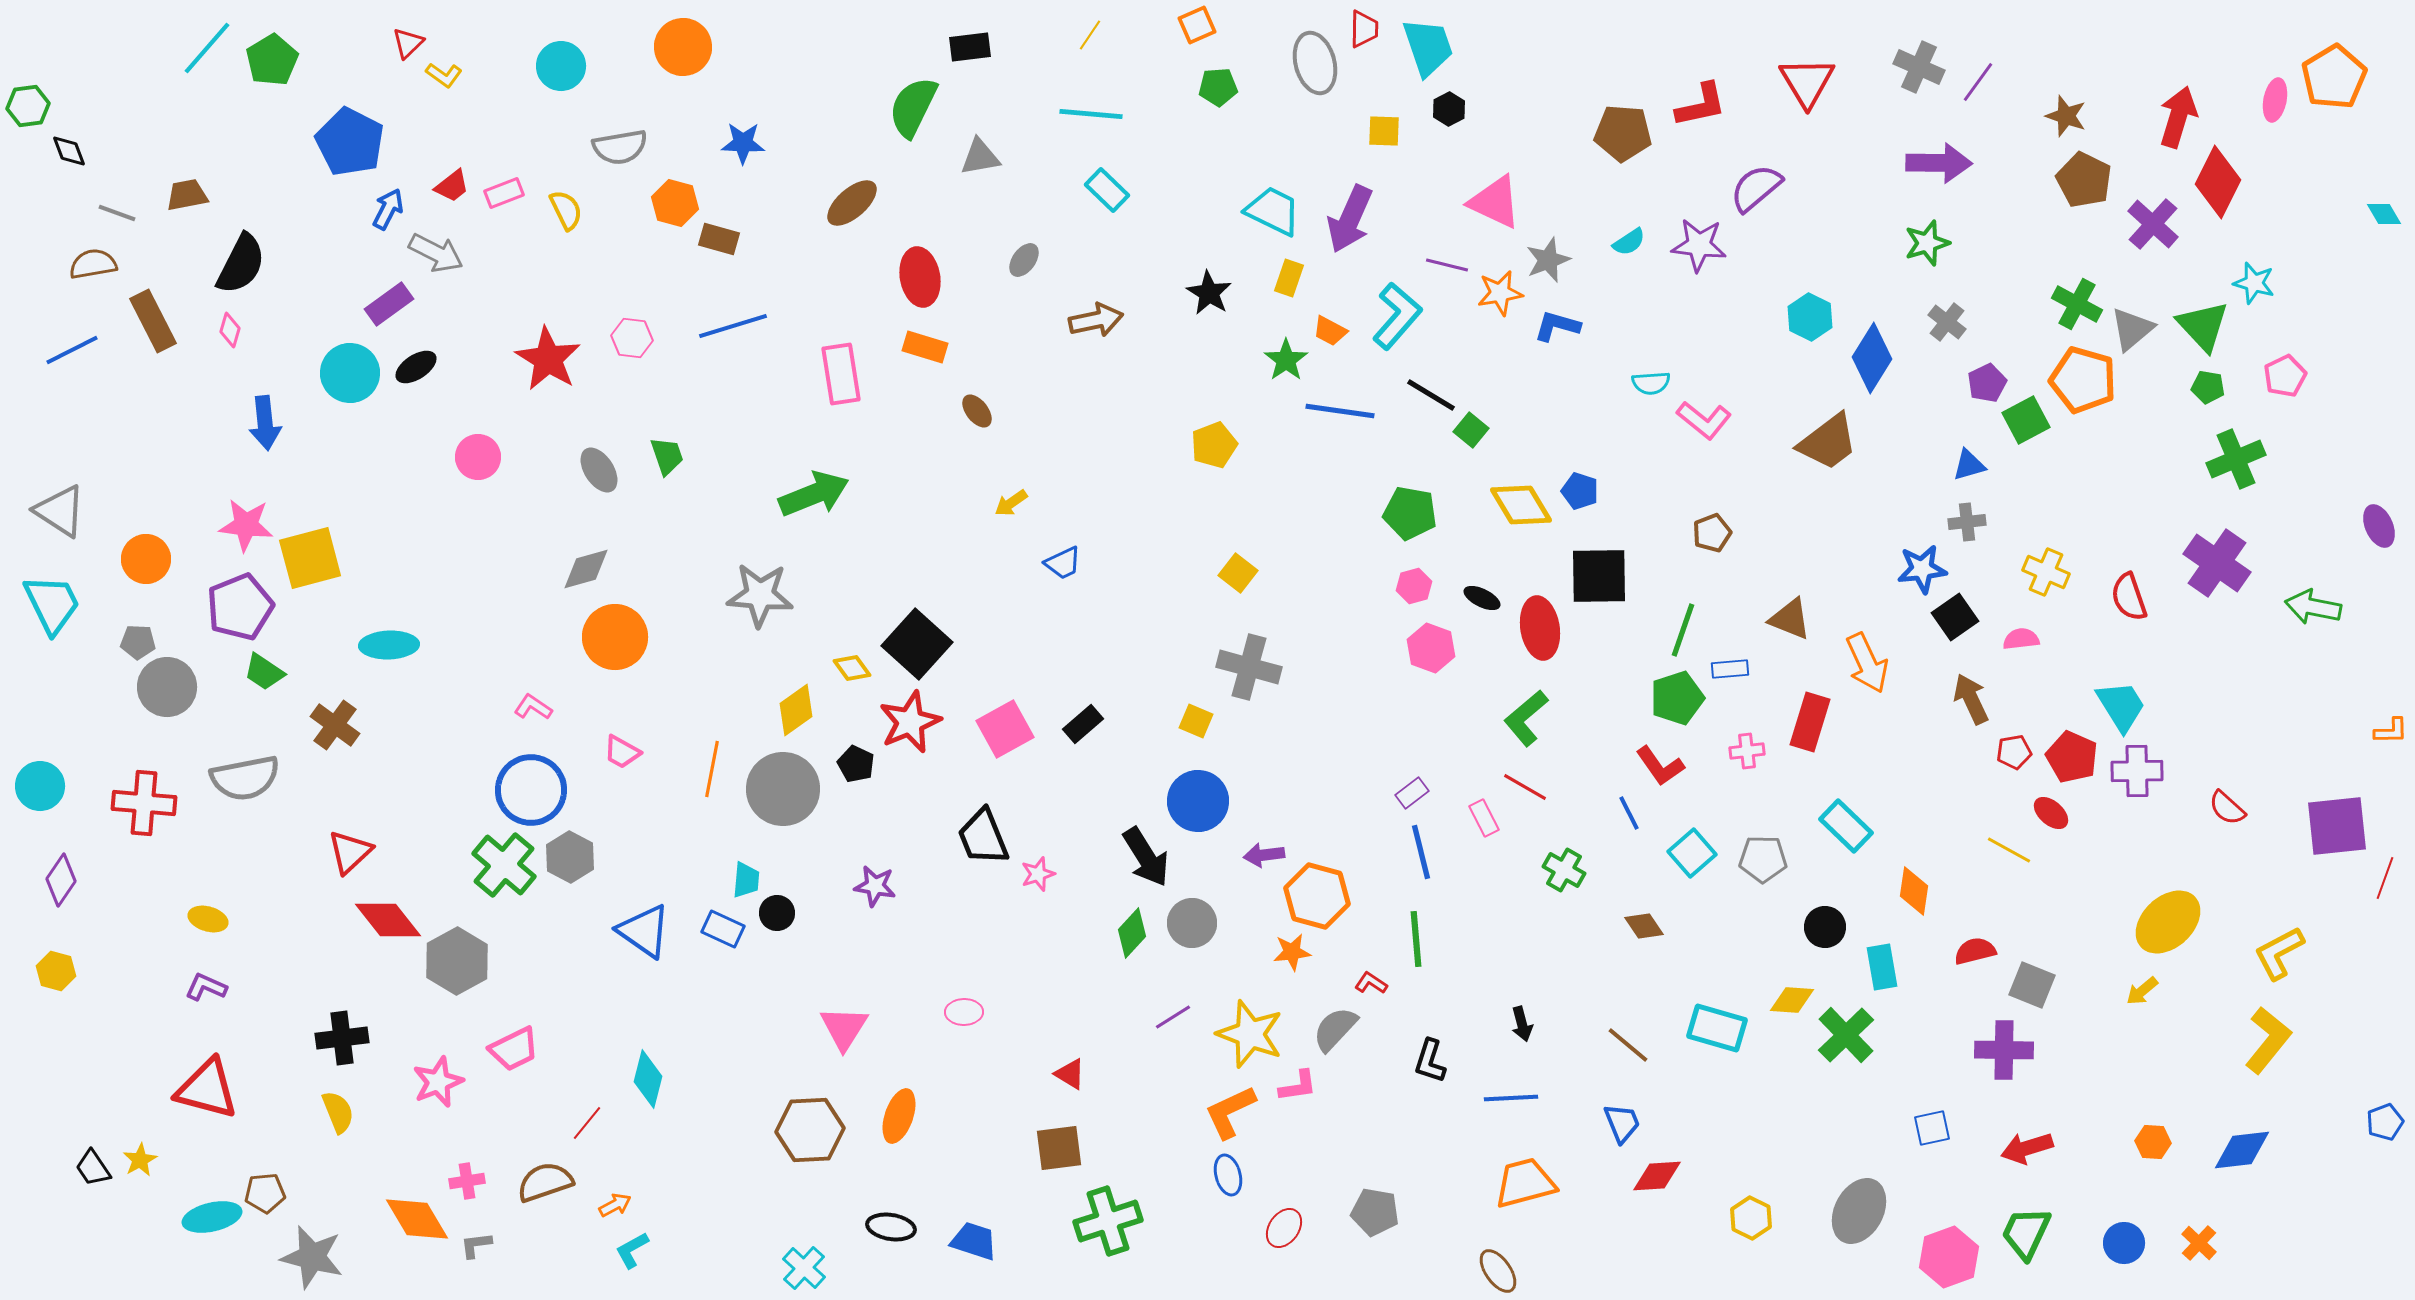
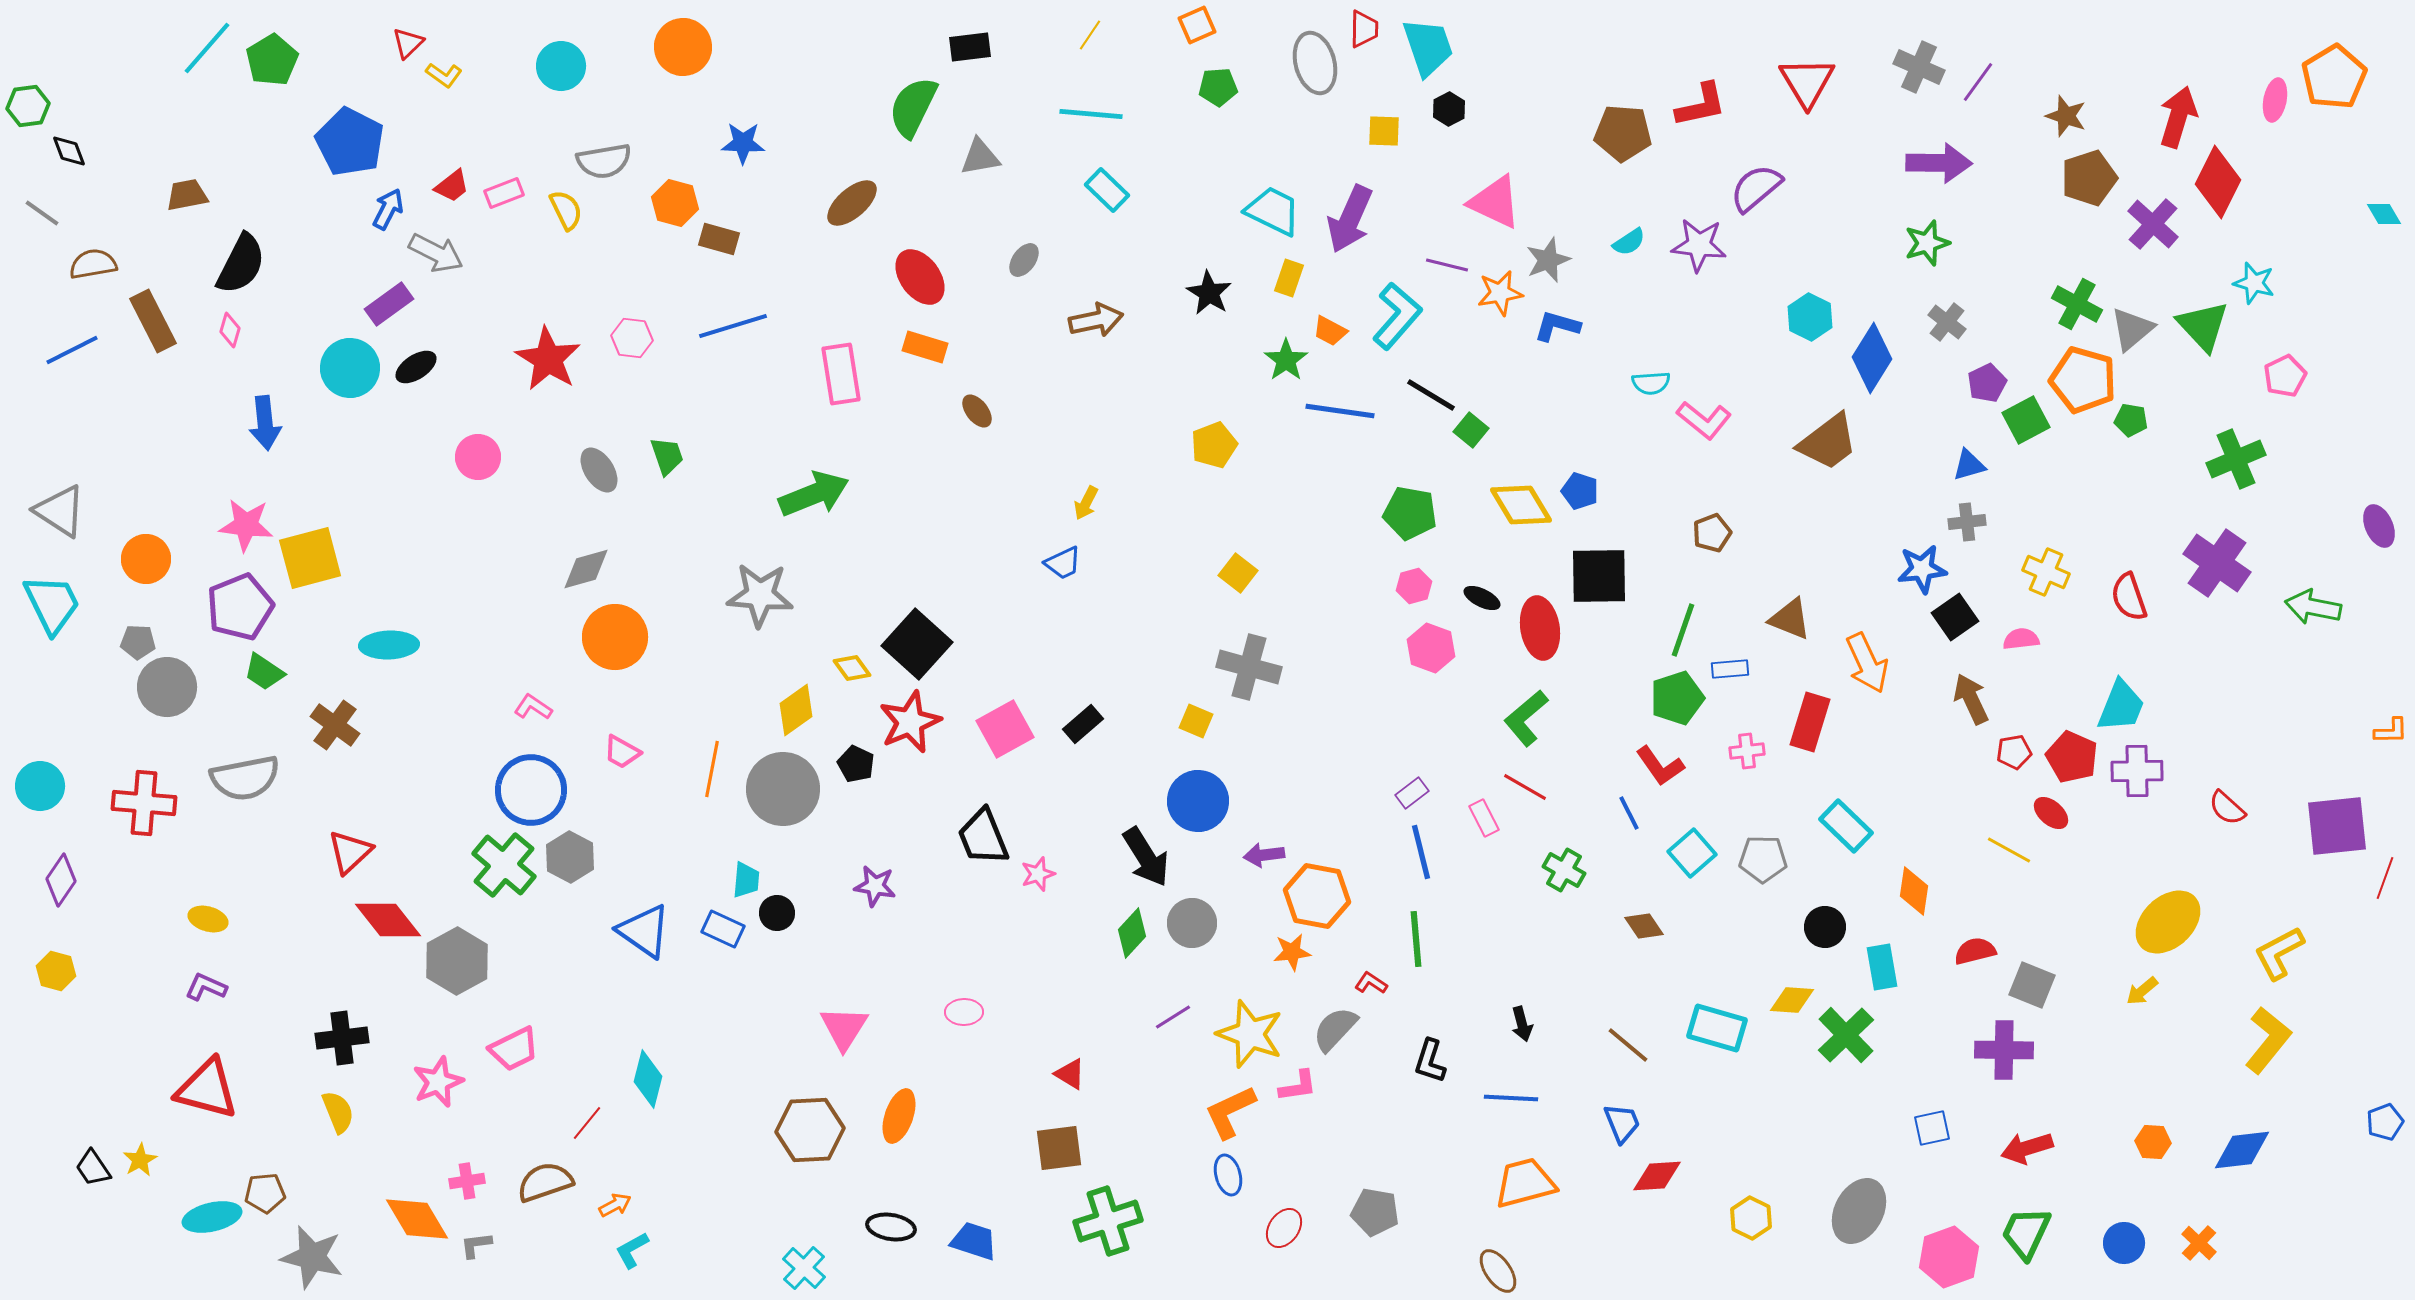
gray semicircle at (620, 147): moved 16 px left, 14 px down
brown pentagon at (2084, 180): moved 5 px right, 2 px up; rotated 28 degrees clockwise
gray line at (117, 213): moved 75 px left; rotated 15 degrees clockwise
red ellipse at (920, 277): rotated 26 degrees counterclockwise
cyan circle at (350, 373): moved 5 px up
green pentagon at (2208, 387): moved 77 px left, 33 px down
yellow arrow at (1011, 503): moved 75 px right; rotated 28 degrees counterclockwise
cyan trapezoid at (2121, 706): rotated 54 degrees clockwise
orange hexagon at (1317, 896): rotated 4 degrees counterclockwise
blue line at (1511, 1098): rotated 6 degrees clockwise
